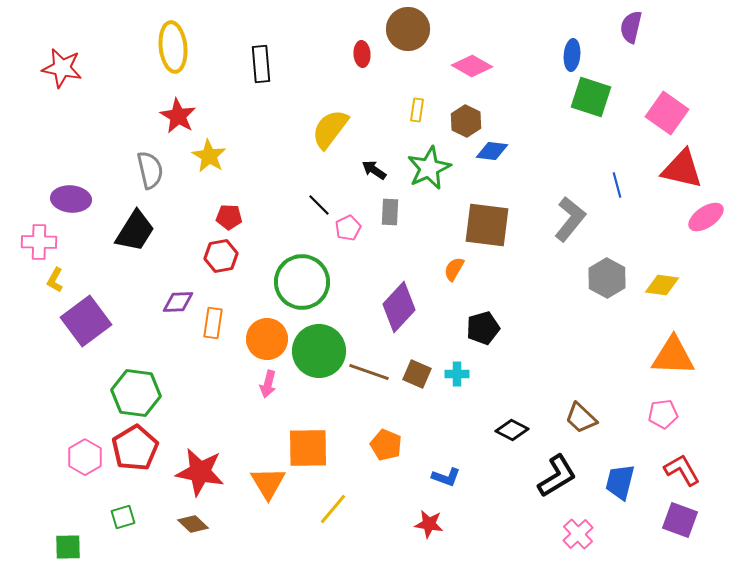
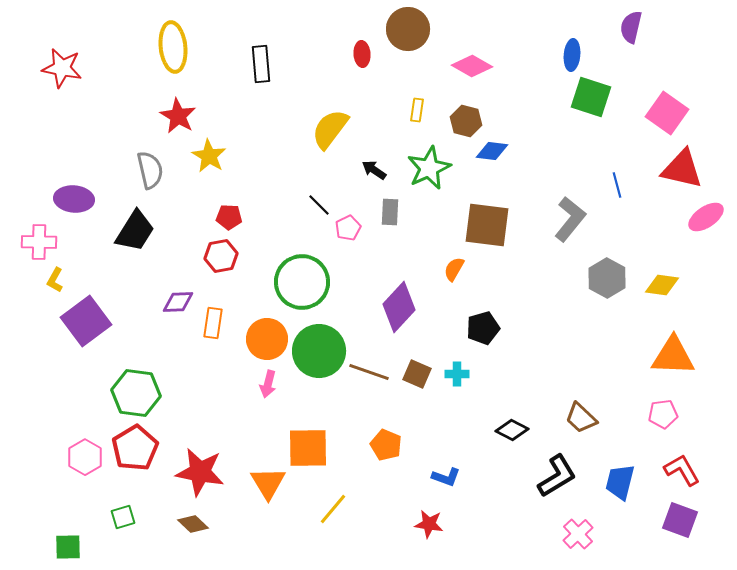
brown hexagon at (466, 121): rotated 12 degrees counterclockwise
purple ellipse at (71, 199): moved 3 px right
